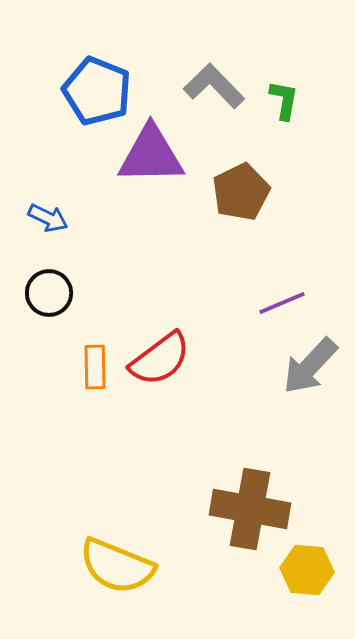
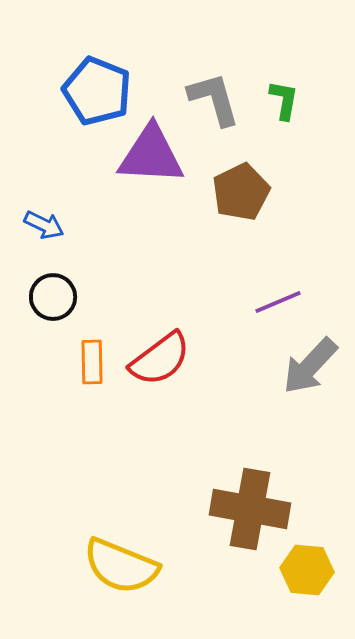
gray L-shape: moved 13 px down; rotated 28 degrees clockwise
purple triangle: rotated 4 degrees clockwise
blue arrow: moved 4 px left, 7 px down
black circle: moved 4 px right, 4 px down
purple line: moved 4 px left, 1 px up
orange rectangle: moved 3 px left, 5 px up
yellow semicircle: moved 4 px right
